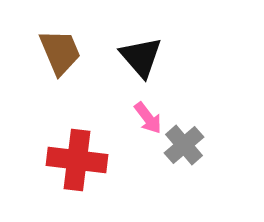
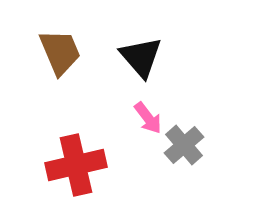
red cross: moved 1 px left, 5 px down; rotated 20 degrees counterclockwise
